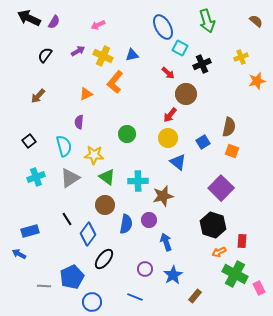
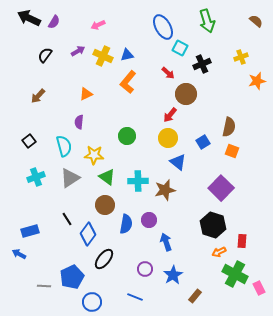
blue triangle at (132, 55): moved 5 px left
orange L-shape at (115, 82): moved 13 px right
green circle at (127, 134): moved 2 px down
brown star at (163, 196): moved 2 px right, 6 px up
